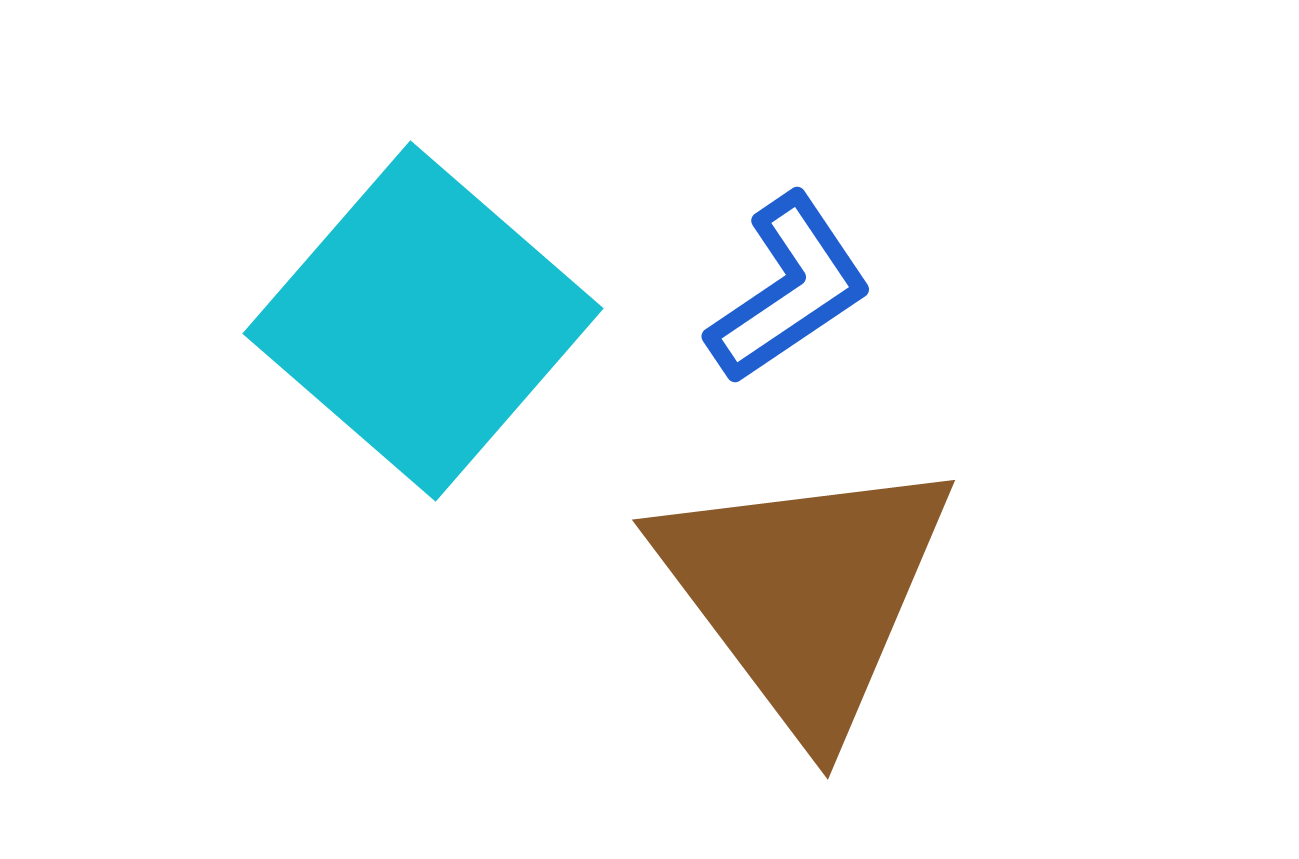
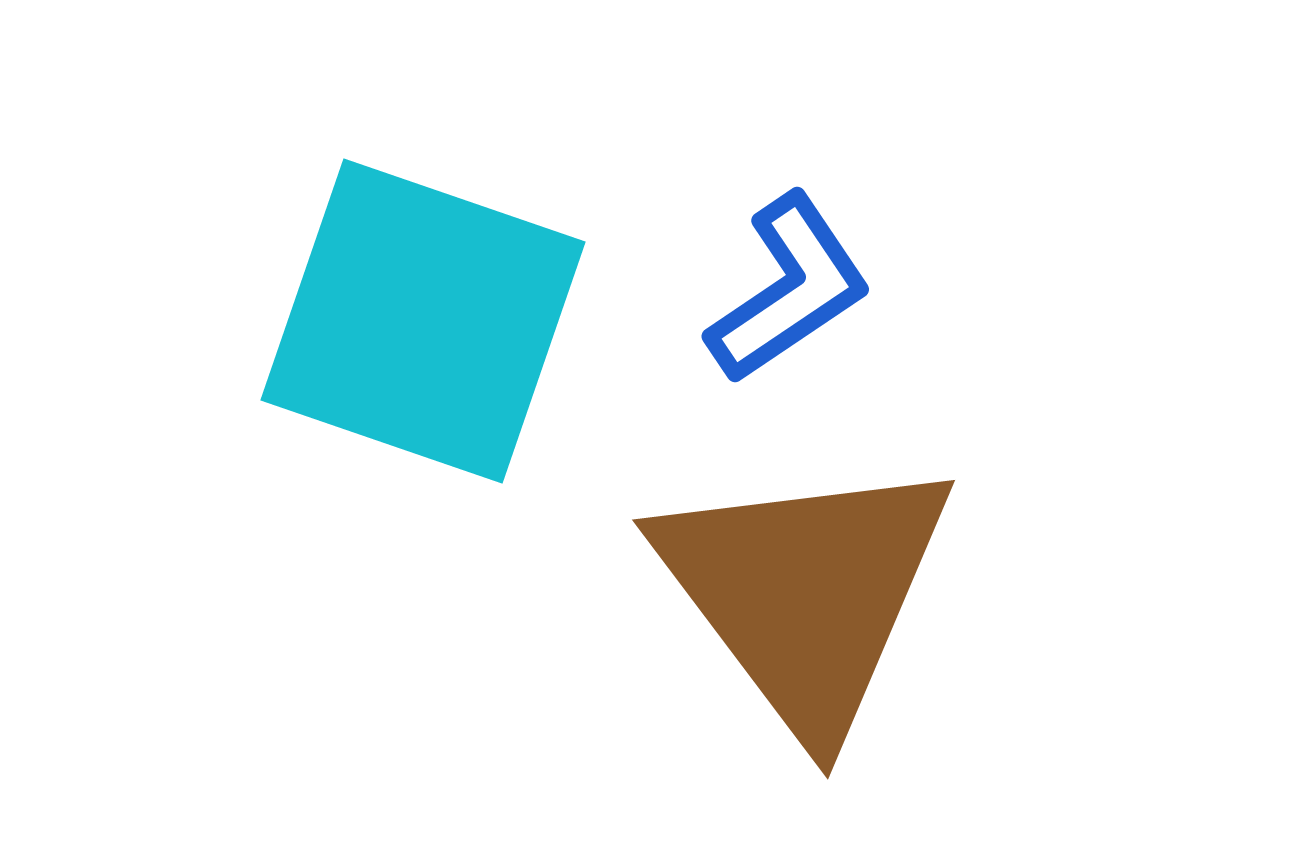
cyan square: rotated 22 degrees counterclockwise
